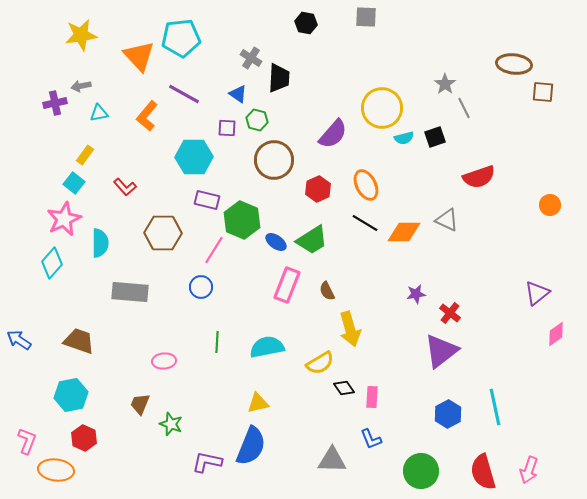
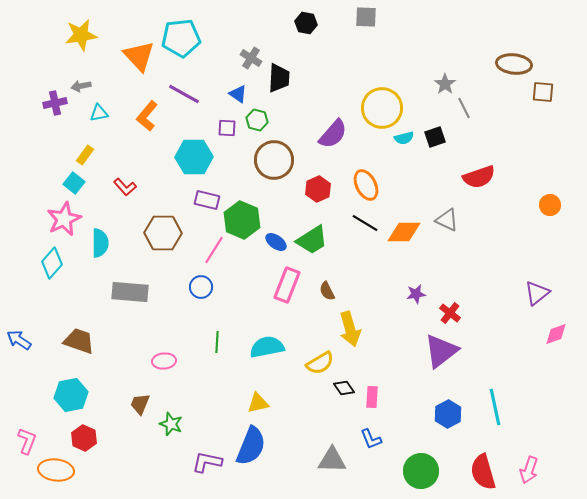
pink diamond at (556, 334): rotated 15 degrees clockwise
